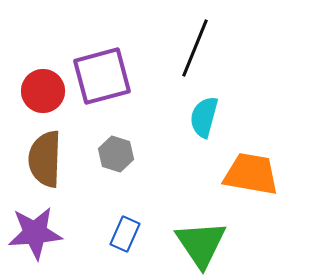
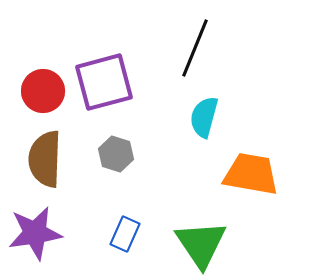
purple square: moved 2 px right, 6 px down
purple star: rotated 4 degrees counterclockwise
